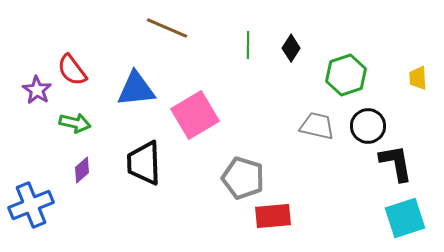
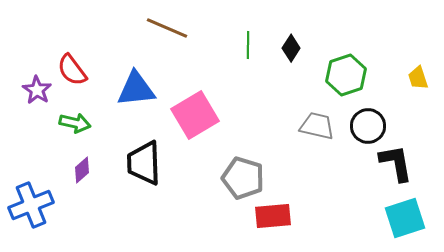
yellow trapezoid: rotated 15 degrees counterclockwise
